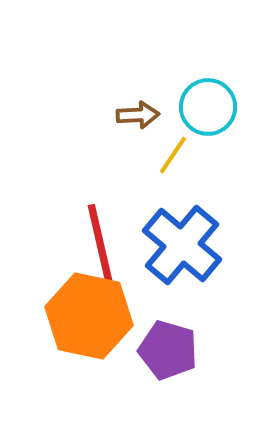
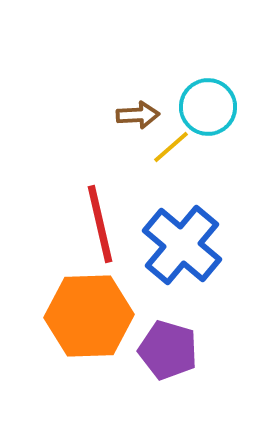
yellow line: moved 2 px left, 8 px up; rotated 15 degrees clockwise
red line: moved 19 px up
orange hexagon: rotated 14 degrees counterclockwise
